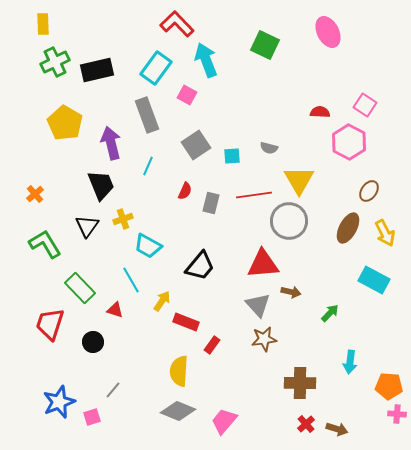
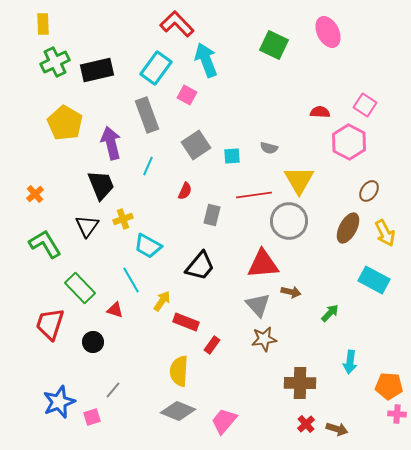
green square at (265, 45): moved 9 px right
gray rectangle at (211, 203): moved 1 px right, 12 px down
